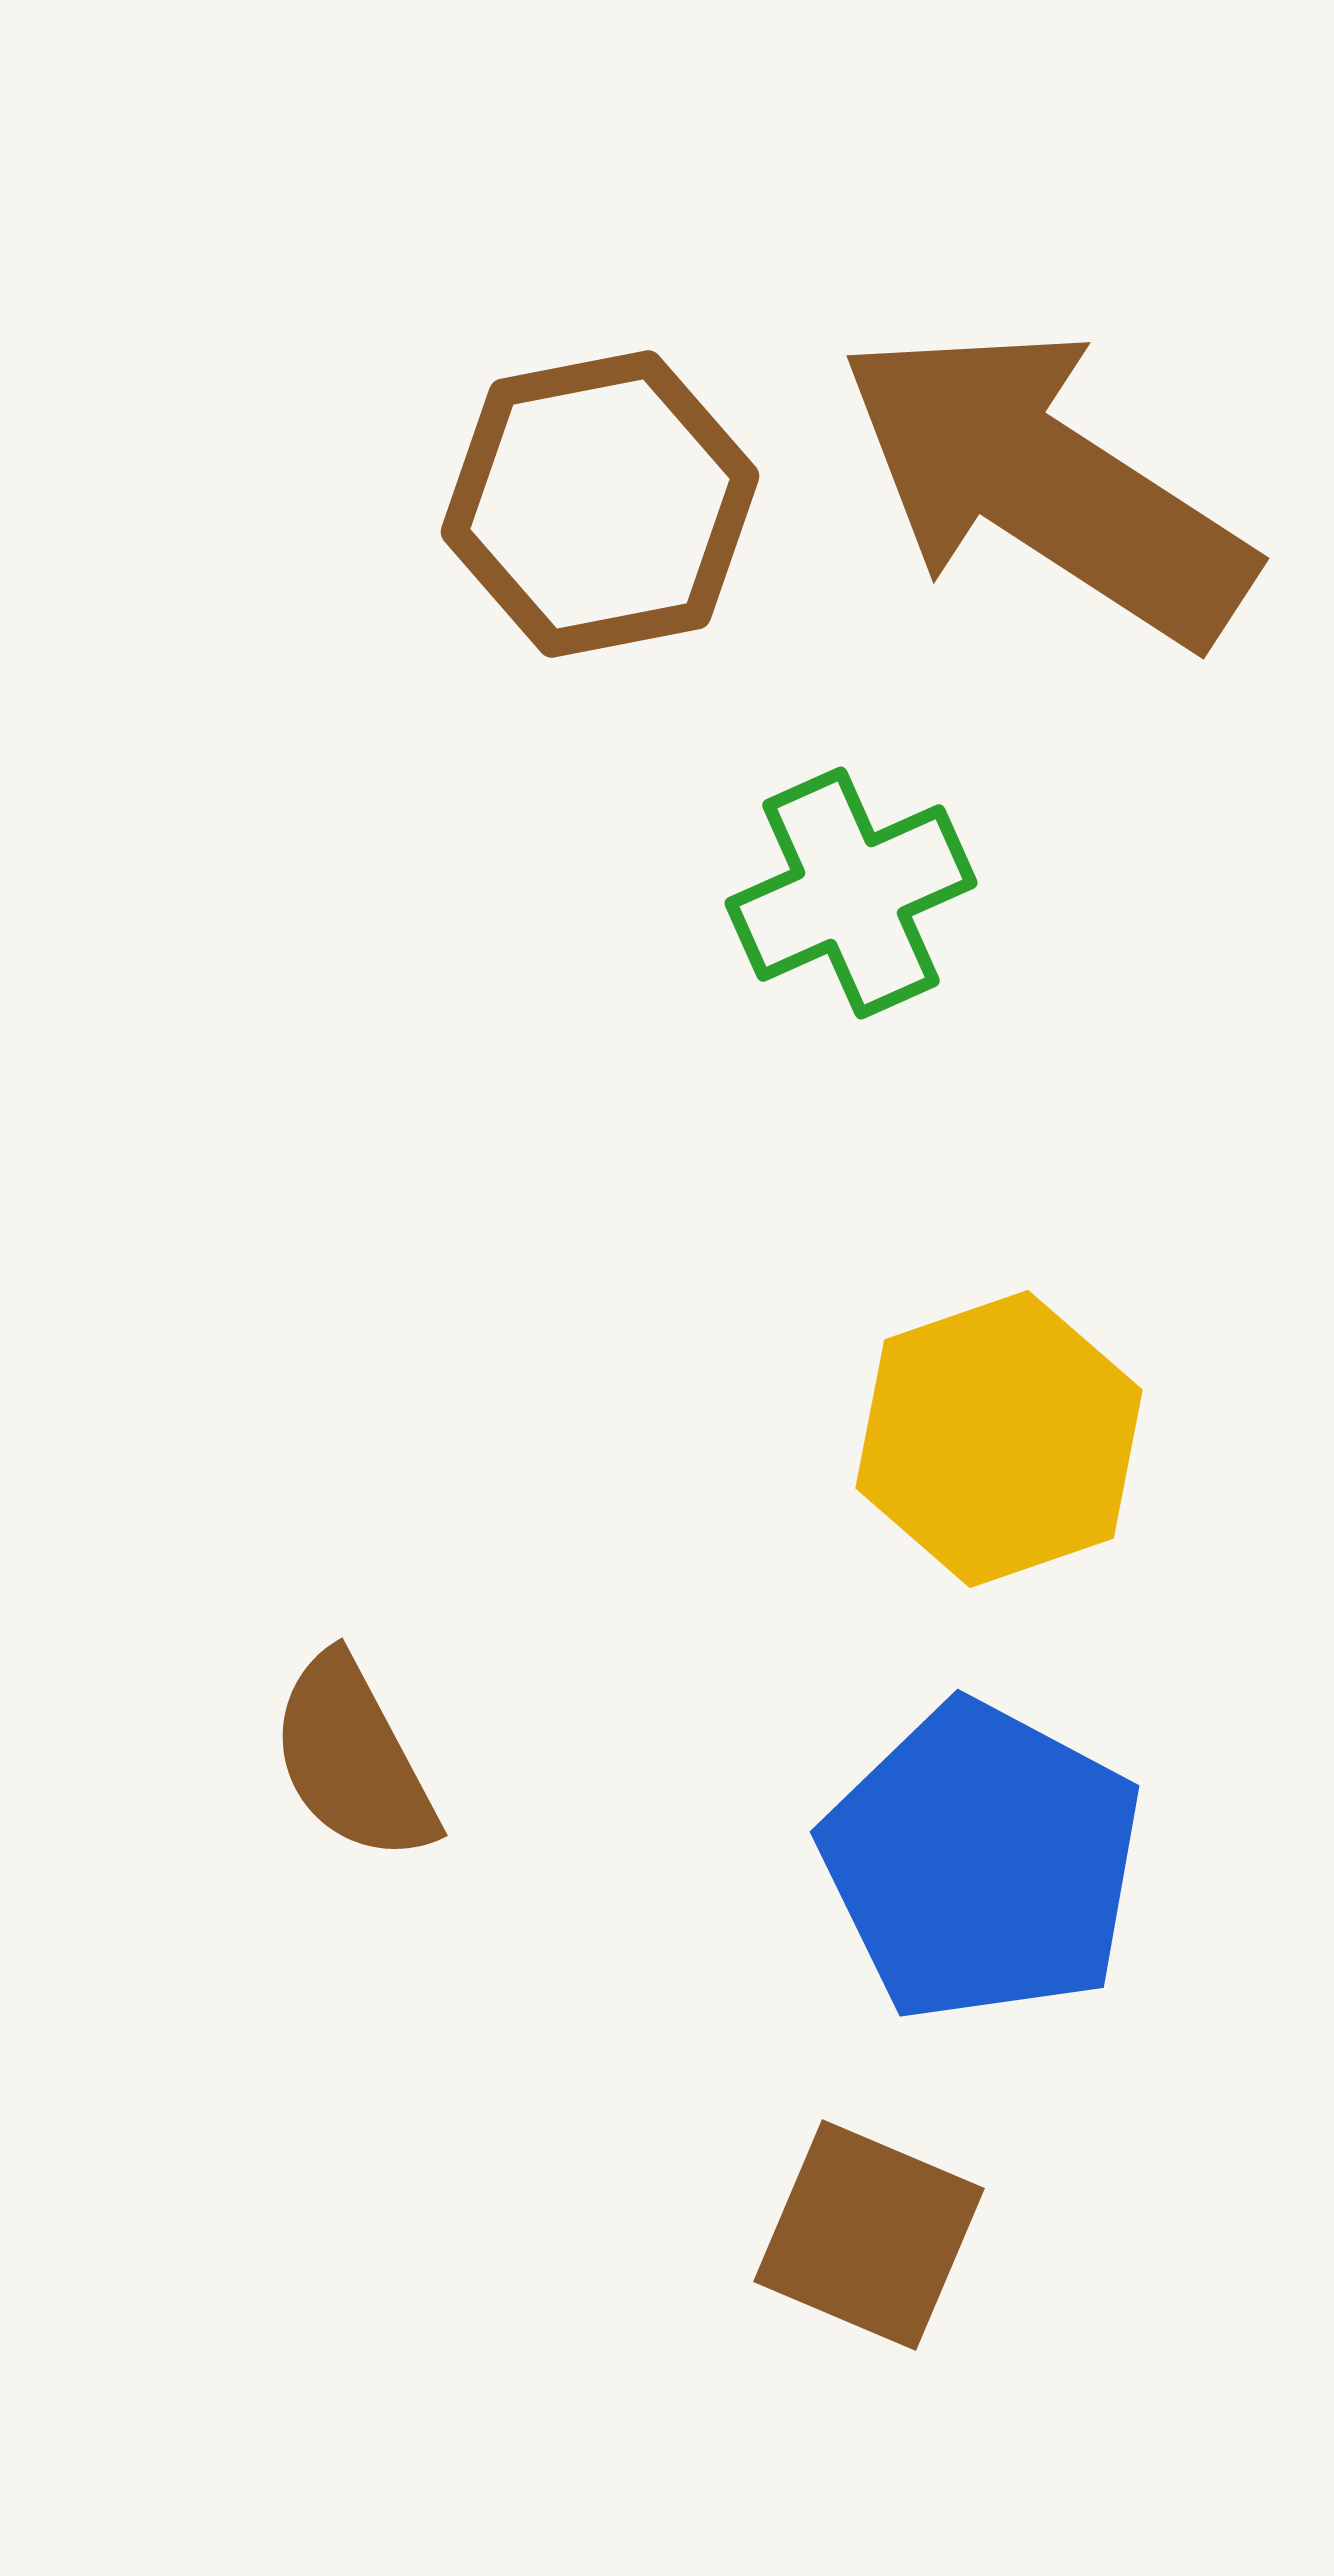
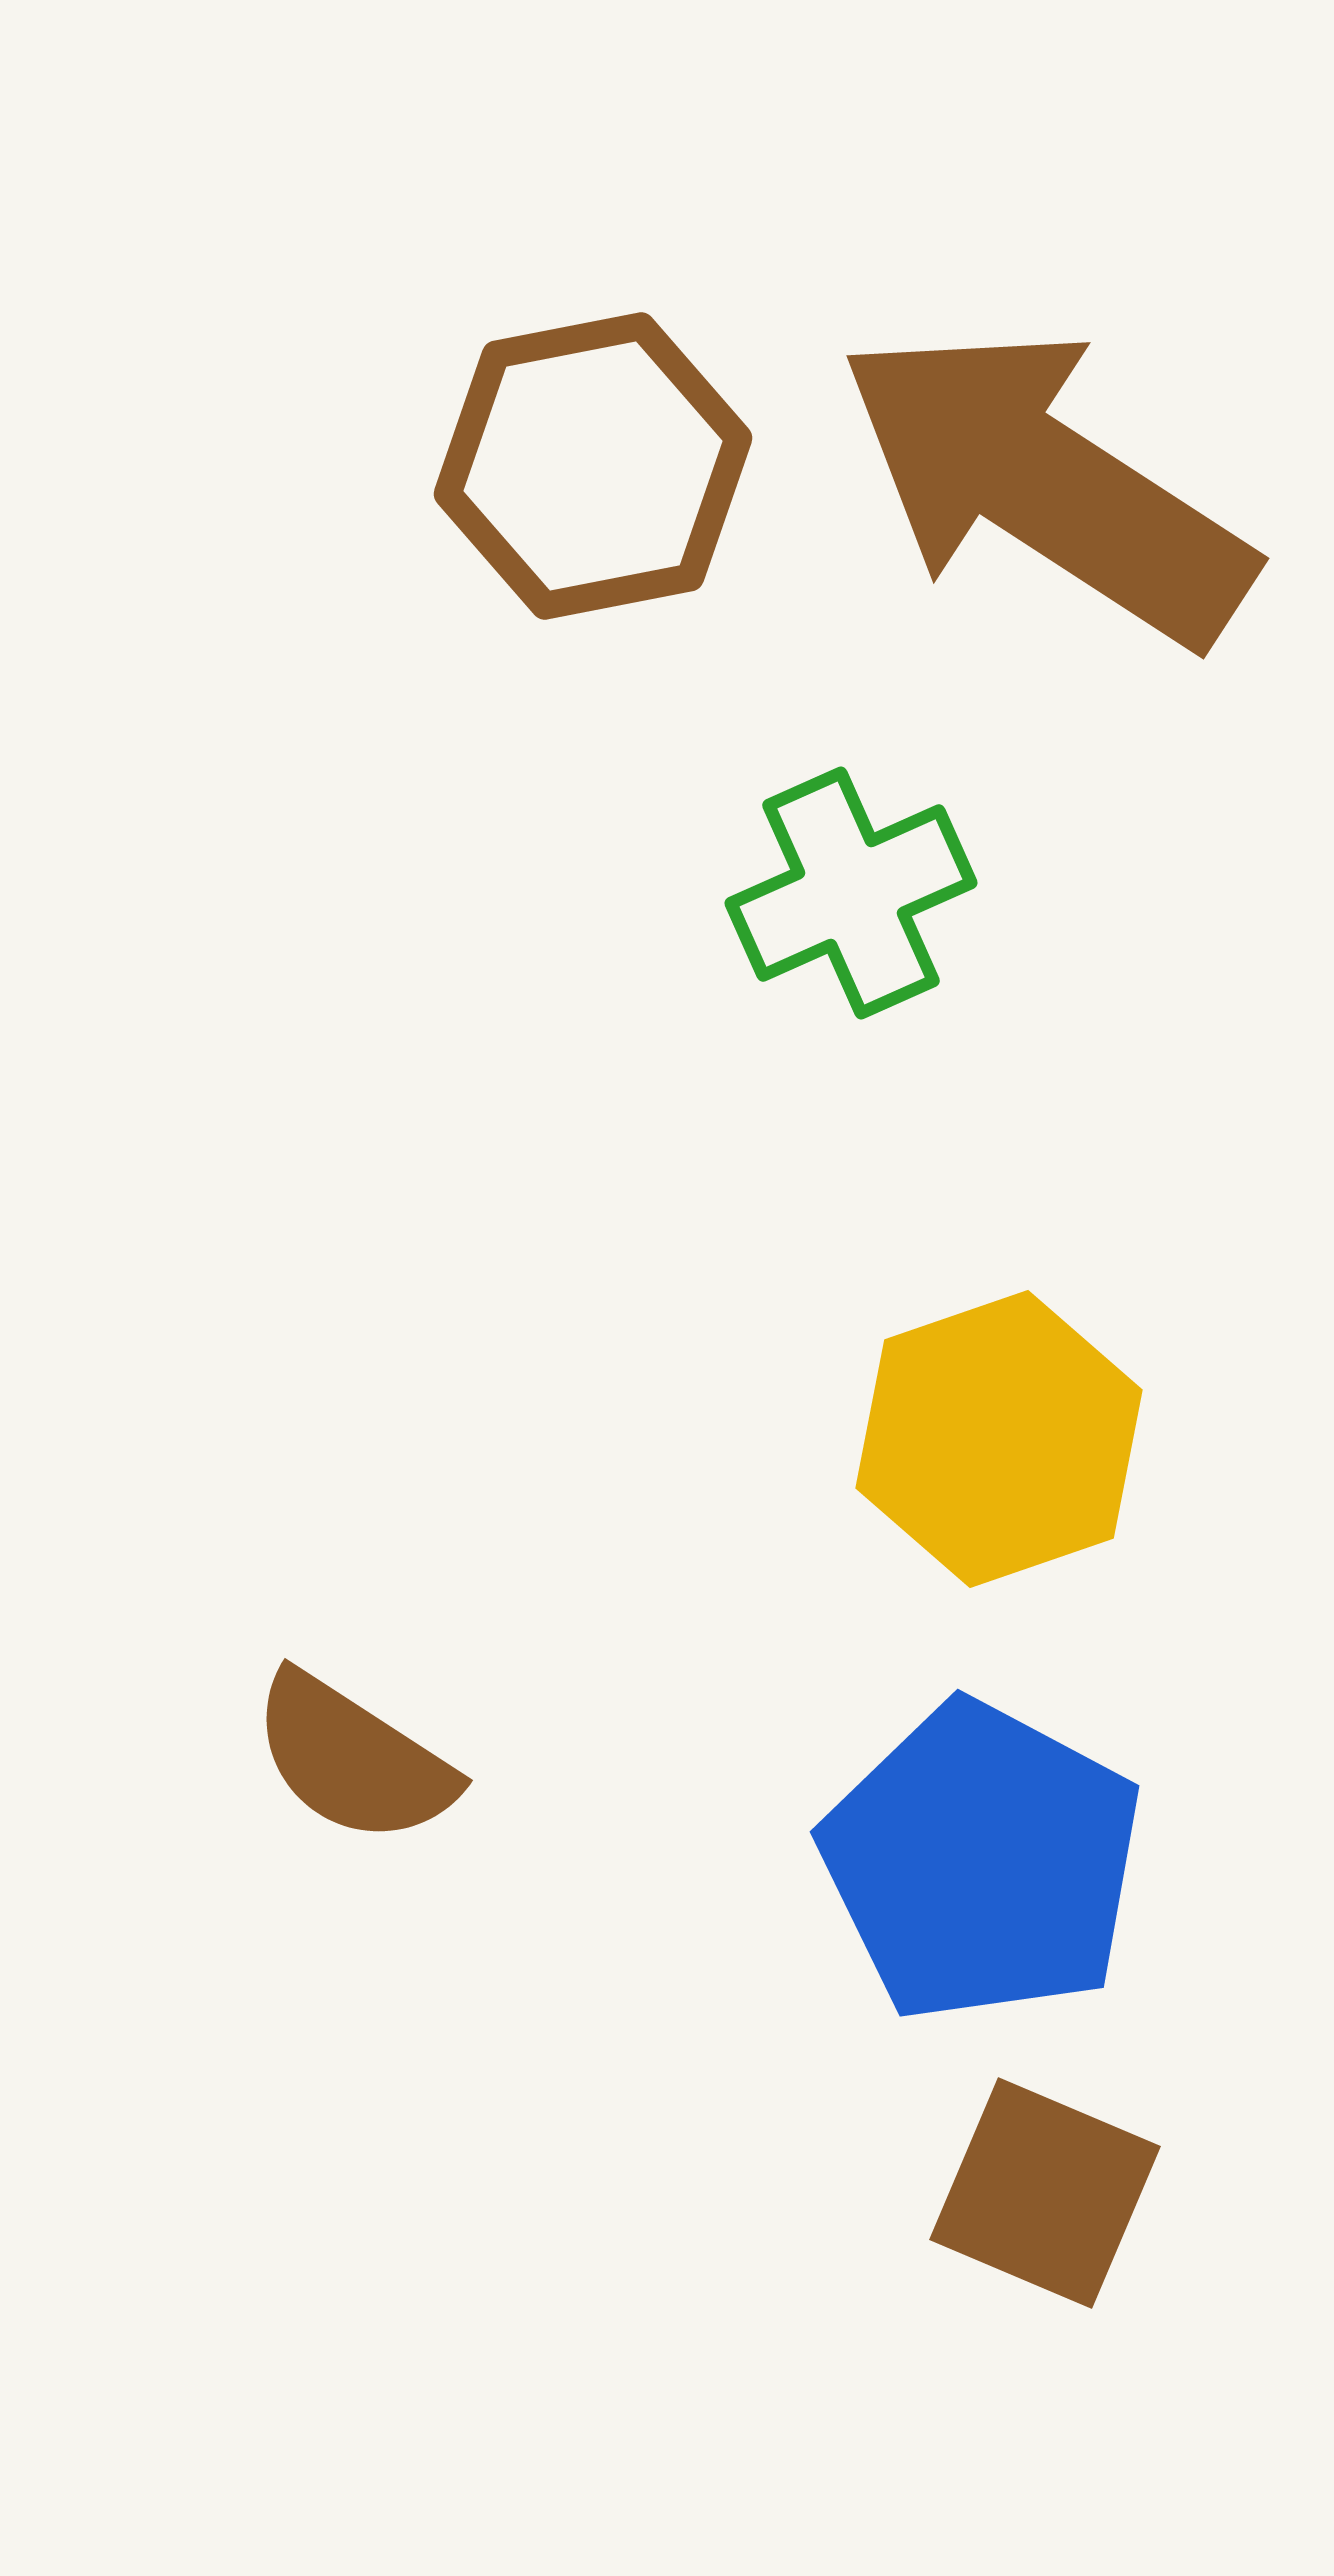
brown hexagon: moved 7 px left, 38 px up
brown semicircle: rotated 29 degrees counterclockwise
brown square: moved 176 px right, 42 px up
